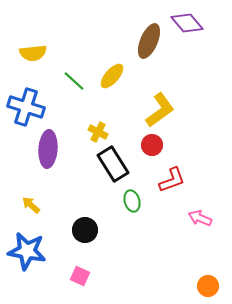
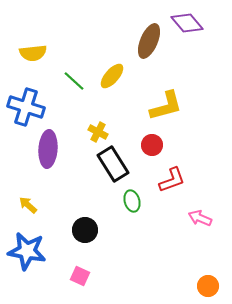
yellow L-shape: moved 6 px right, 4 px up; rotated 21 degrees clockwise
yellow arrow: moved 3 px left
